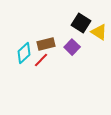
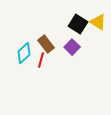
black square: moved 3 px left, 1 px down
yellow triangle: moved 1 px left, 10 px up
brown rectangle: rotated 66 degrees clockwise
red line: rotated 28 degrees counterclockwise
